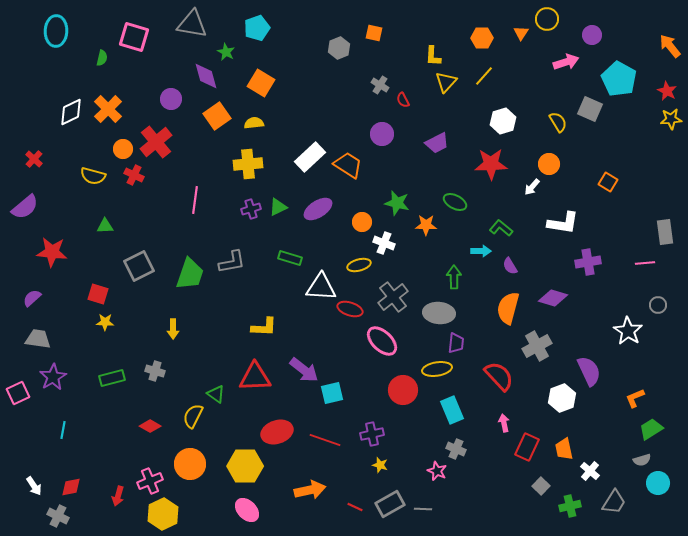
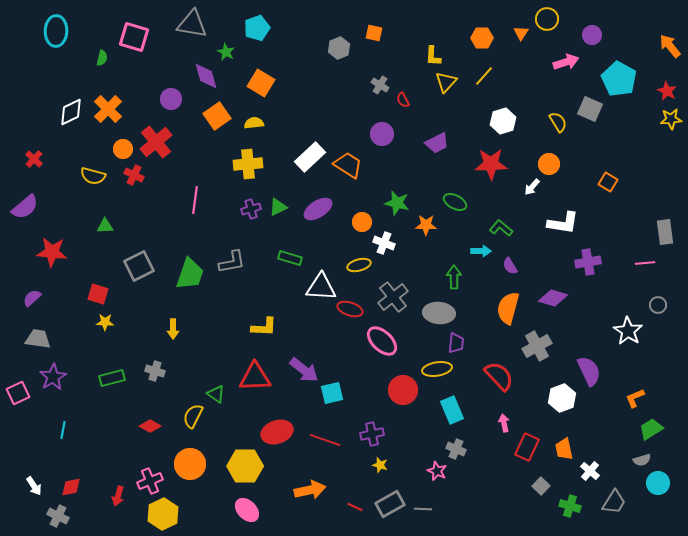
green cross at (570, 506): rotated 30 degrees clockwise
